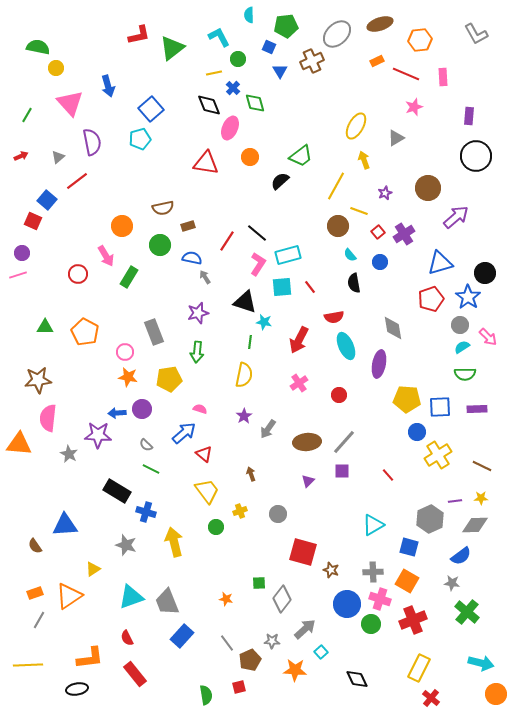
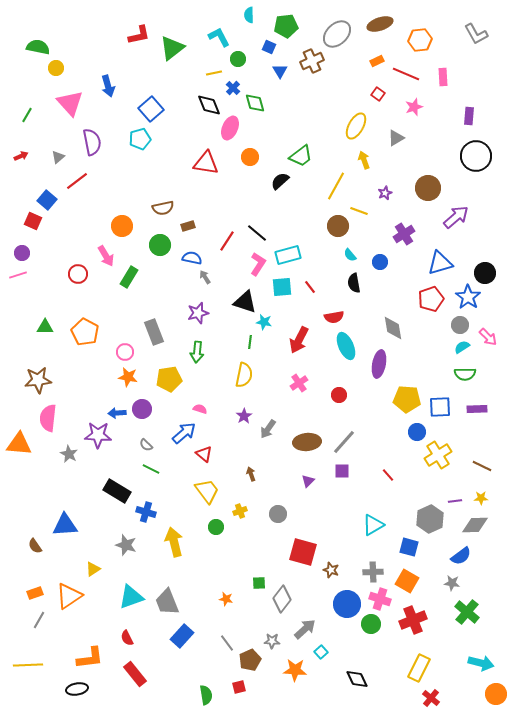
red square at (378, 232): moved 138 px up; rotated 16 degrees counterclockwise
